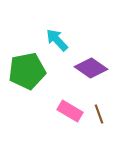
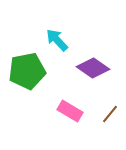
purple diamond: moved 2 px right
brown line: moved 11 px right; rotated 60 degrees clockwise
